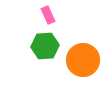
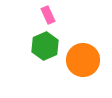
green hexagon: rotated 20 degrees counterclockwise
